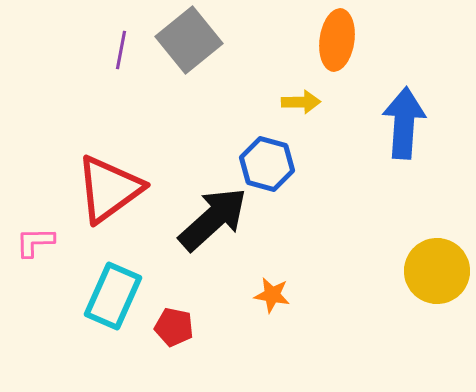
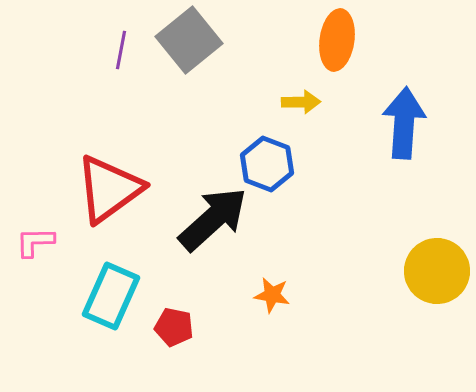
blue hexagon: rotated 6 degrees clockwise
cyan rectangle: moved 2 px left
